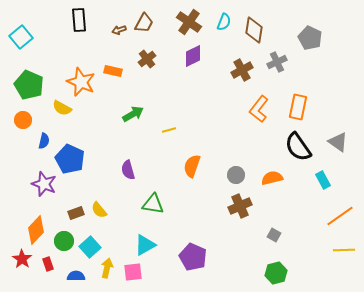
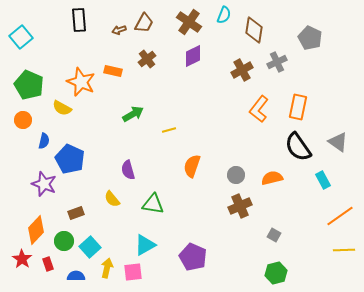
cyan semicircle at (224, 22): moved 7 px up
yellow semicircle at (99, 210): moved 13 px right, 11 px up
